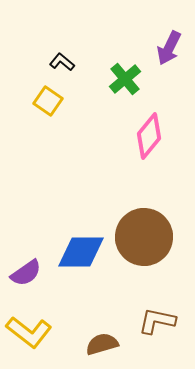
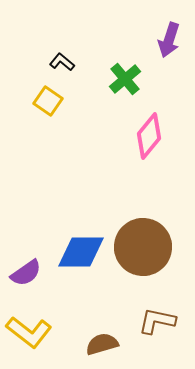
purple arrow: moved 8 px up; rotated 8 degrees counterclockwise
brown circle: moved 1 px left, 10 px down
